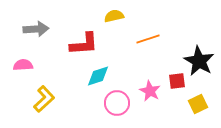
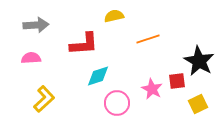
gray arrow: moved 4 px up
pink semicircle: moved 8 px right, 7 px up
pink star: moved 2 px right, 2 px up
